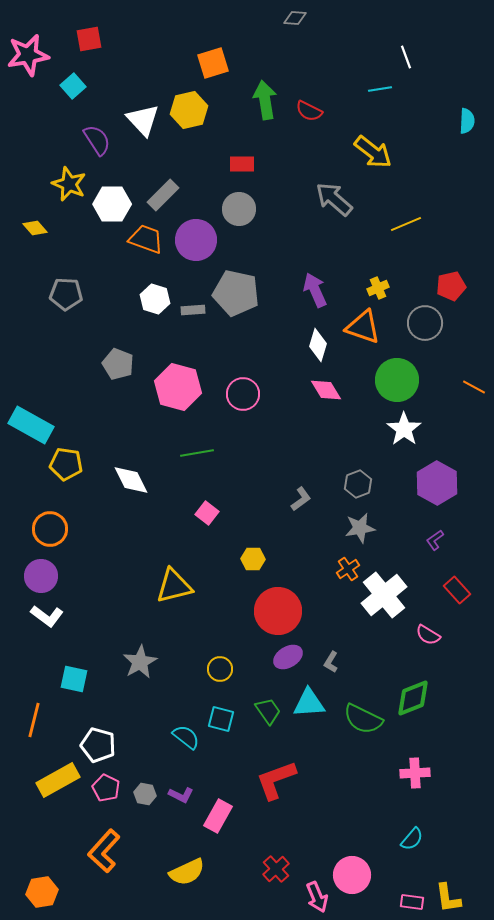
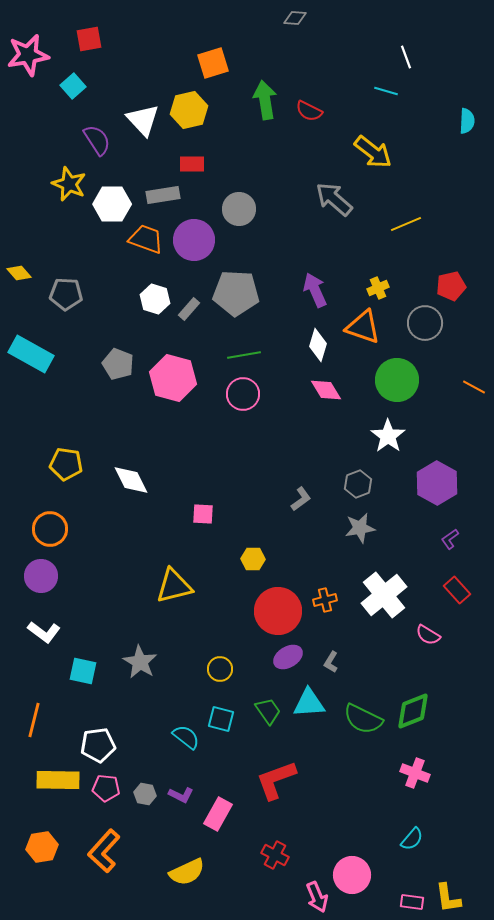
cyan line at (380, 89): moved 6 px right, 2 px down; rotated 25 degrees clockwise
red rectangle at (242, 164): moved 50 px left
gray rectangle at (163, 195): rotated 36 degrees clockwise
yellow diamond at (35, 228): moved 16 px left, 45 px down
purple circle at (196, 240): moved 2 px left
gray pentagon at (236, 293): rotated 9 degrees counterclockwise
gray rectangle at (193, 310): moved 4 px left, 1 px up; rotated 45 degrees counterclockwise
pink hexagon at (178, 387): moved 5 px left, 9 px up
cyan rectangle at (31, 425): moved 71 px up
white star at (404, 429): moved 16 px left, 7 px down
green line at (197, 453): moved 47 px right, 98 px up
pink square at (207, 513): moved 4 px left, 1 px down; rotated 35 degrees counterclockwise
purple L-shape at (435, 540): moved 15 px right, 1 px up
orange cross at (348, 569): moved 23 px left, 31 px down; rotated 20 degrees clockwise
white L-shape at (47, 616): moved 3 px left, 16 px down
gray star at (140, 662): rotated 12 degrees counterclockwise
cyan square at (74, 679): moved 9 px right, 8 px up
green diamond at (413, 698): moved 13 px down
white pentagon at (98, 745): rotated 24 degrees counterclockwise
pink cross at (415, 773): rotated 24 degrees clockwise
yellow rectangle at (58, 780): rotated 30 degrees clockwise
pink pentagon at (106, 788): rotated 20 degrees counterclockwise
pink rectangle at (218, 816): moved 2 px up
red cross at (276, 869): moved 1 px left, 14 px up; rotated 20 degrees counterclockwise
orange hexagon at (42, 892): moved 45 px up
